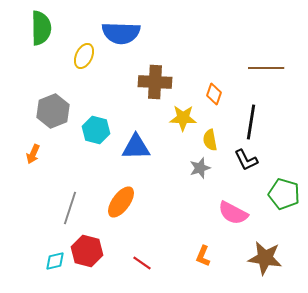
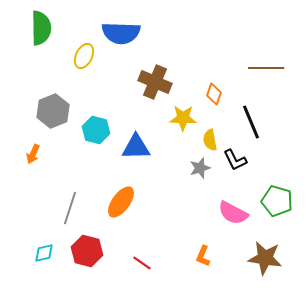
brown cross: rotated 20 degrees clockwise
black line: rotated 32 degrees counterclockwise
black L-shape: moved 11 px left
green pentagon: moved 7 px left, 7 px down
cyan diamond: moved 11 px left, 8 px up
